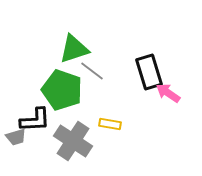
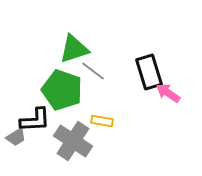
gray line: moved 1 px right
yellow rectangle: moved 8 px left, 3 px up
gray trapezoid: rotated 15 degrees counterclockwise
